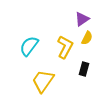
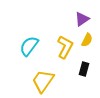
yellow semicircle: moved 2 px down
